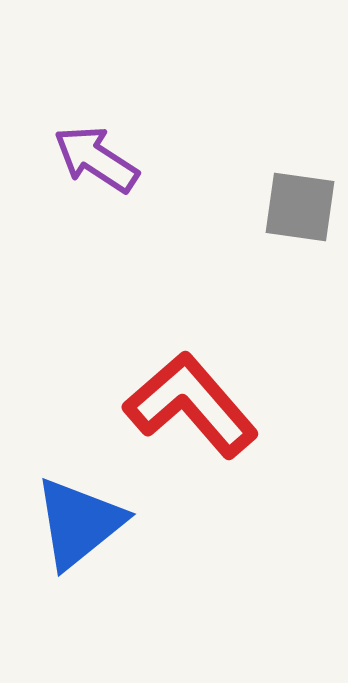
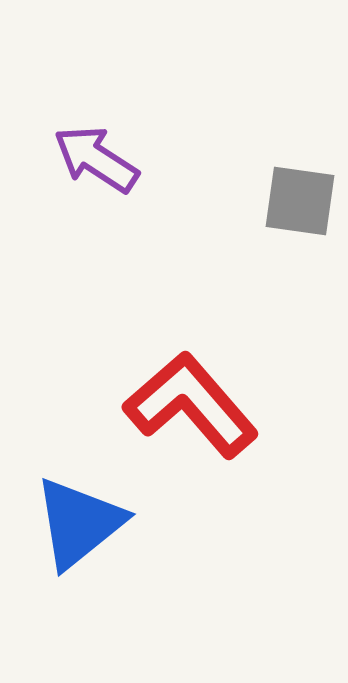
gray square: moved 6 px up
